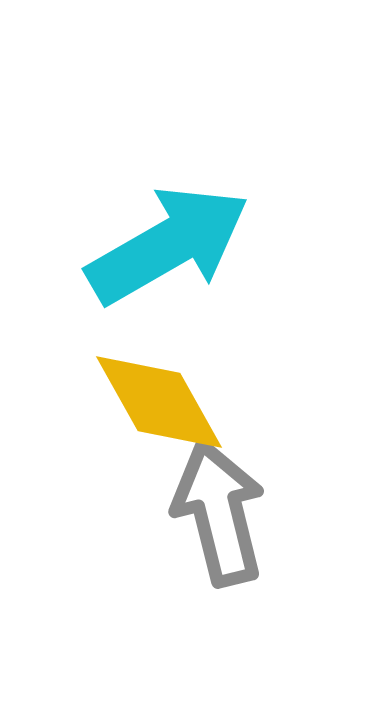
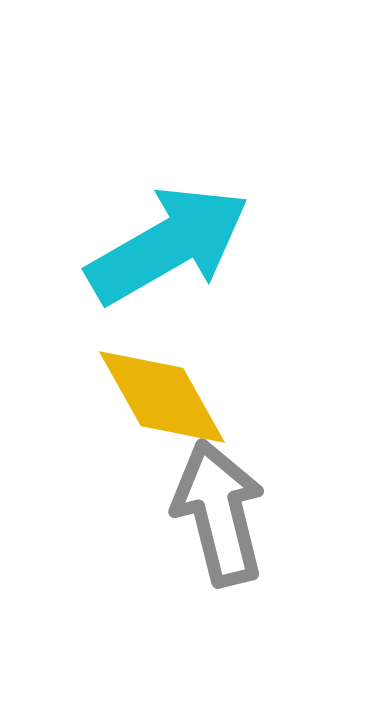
yellow diamond: moved 3 px right, 5 px up
